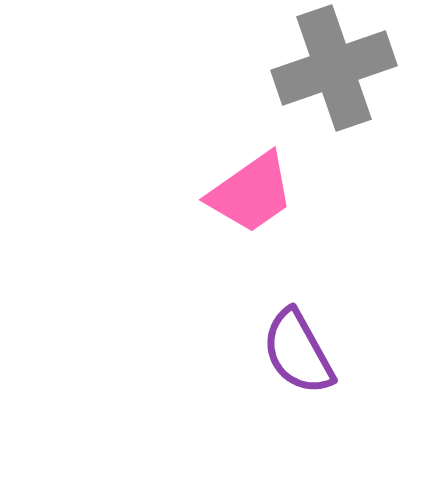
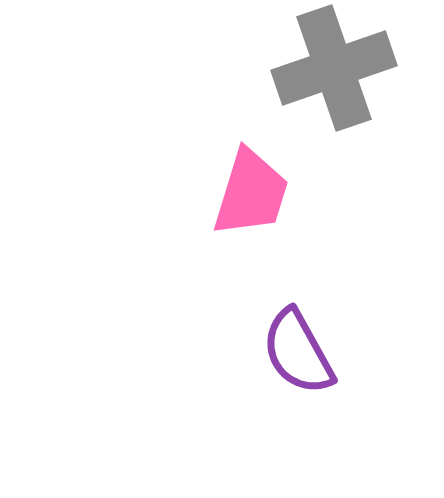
pink trapezoid: rotated 38 degrees counterclockwise
